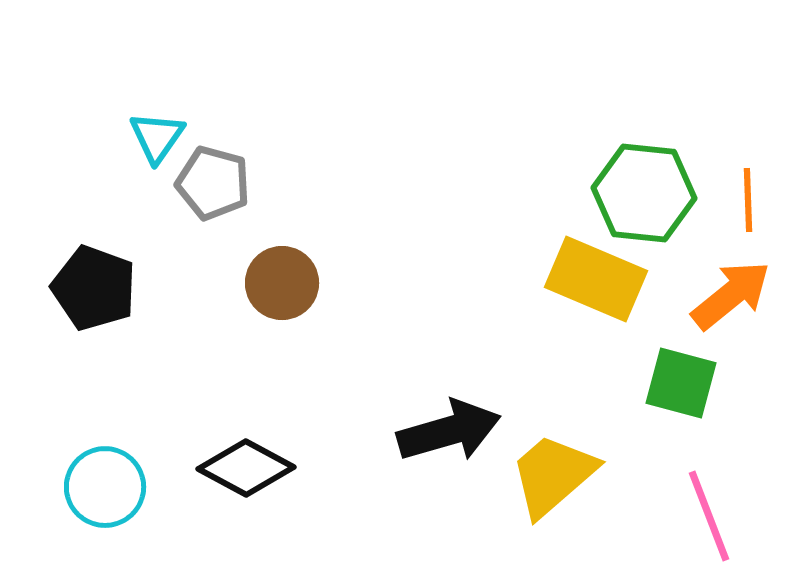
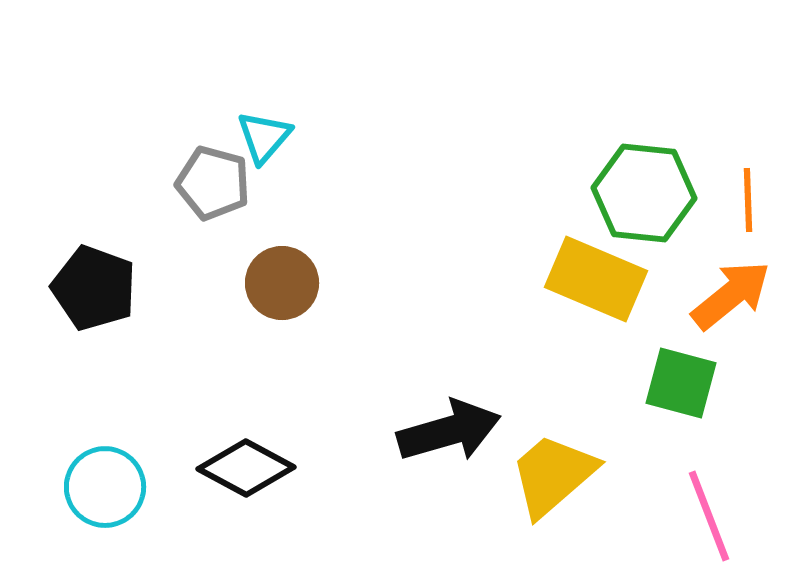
cyan triangle: moved 107 px right; rotated 6 degrees clockwise
